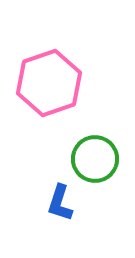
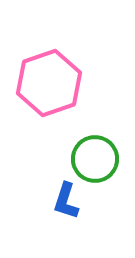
blue L-shape: moved 6 px right, 2 px up
